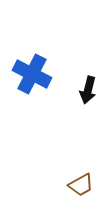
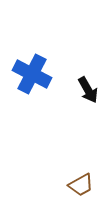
black arrow: rotated 44 degrees counterclockwise
